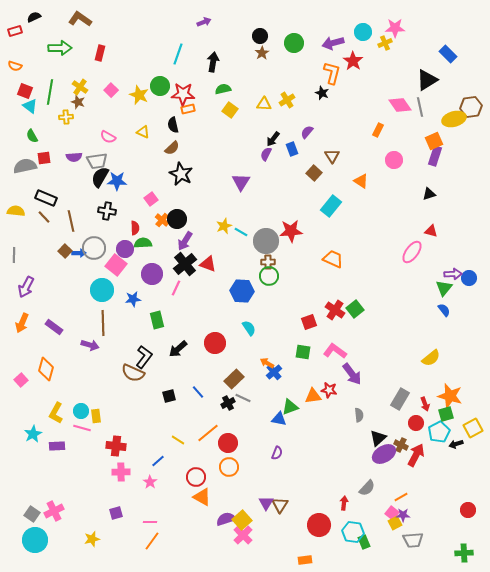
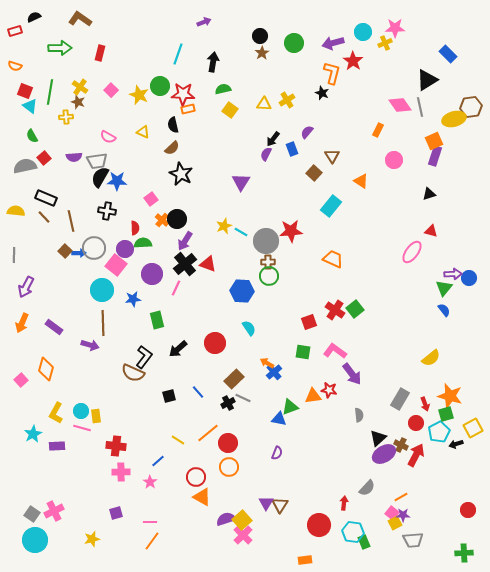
red square at (44, 158): rotated 32 degrees counterclockwise
